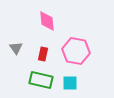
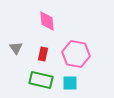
pink hexagon: moved 3 px down
